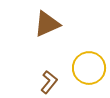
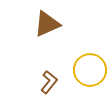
yellow circle: moved 1 px right, 2 px down
